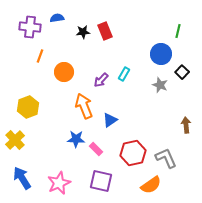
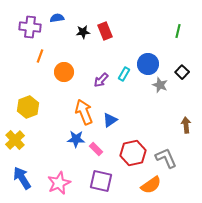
blue circle: moved 13 px left, 10 px down
orange arrow: moved 6 px down
